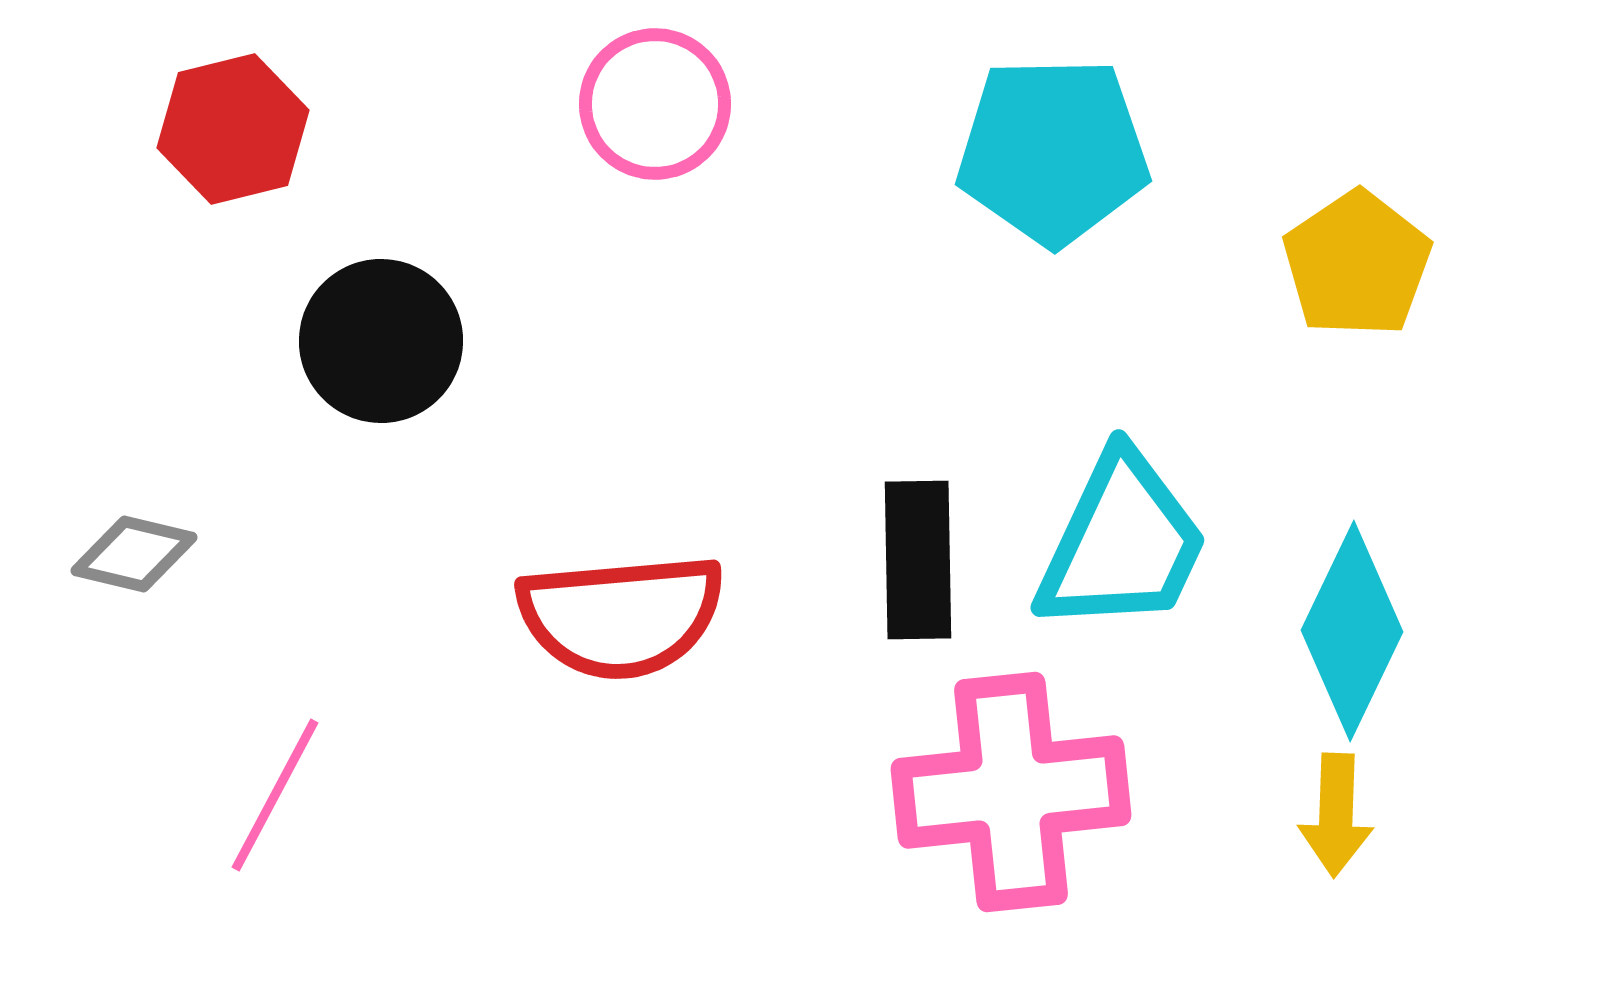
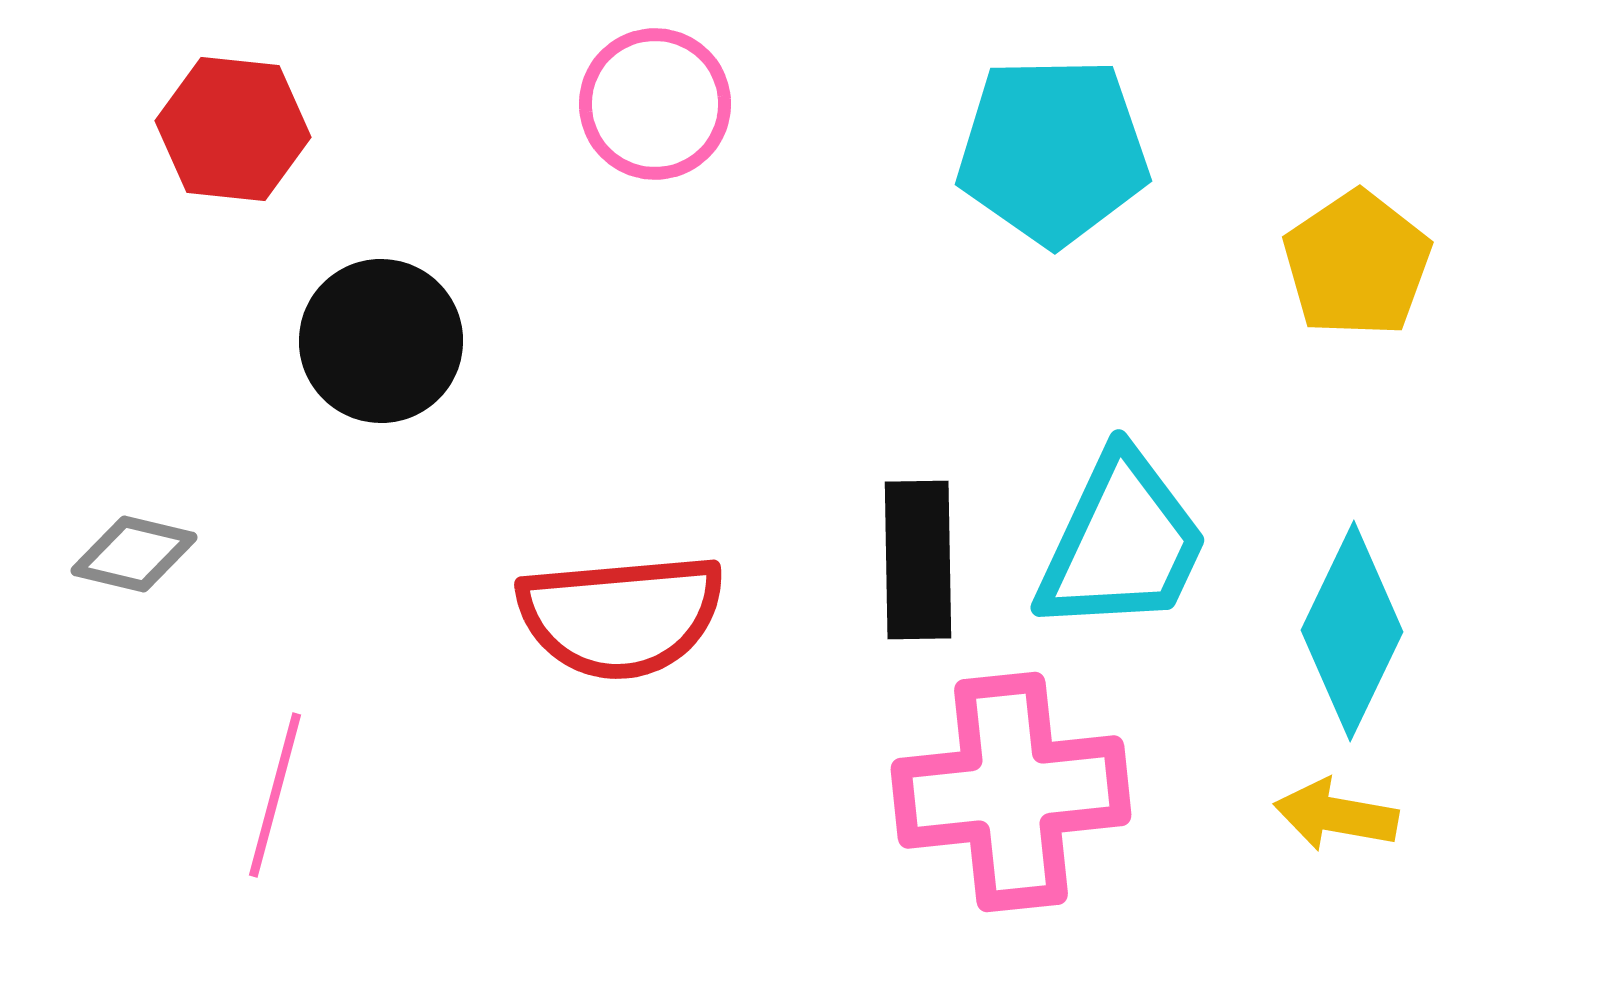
red hexagon: rotated 20 degrees clockwise
pink line: rotated 13 degrees counterclockwise
yellow arrow: rotated 98 degrees clockwise
